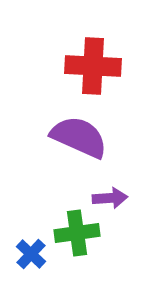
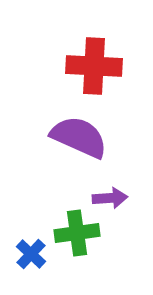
red cross: moved 1 px right
